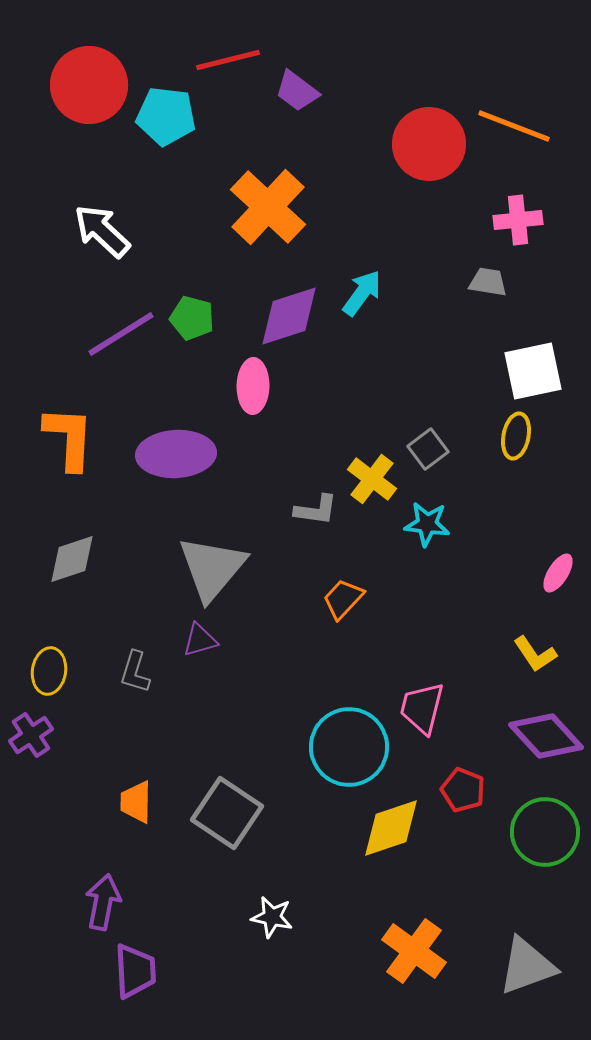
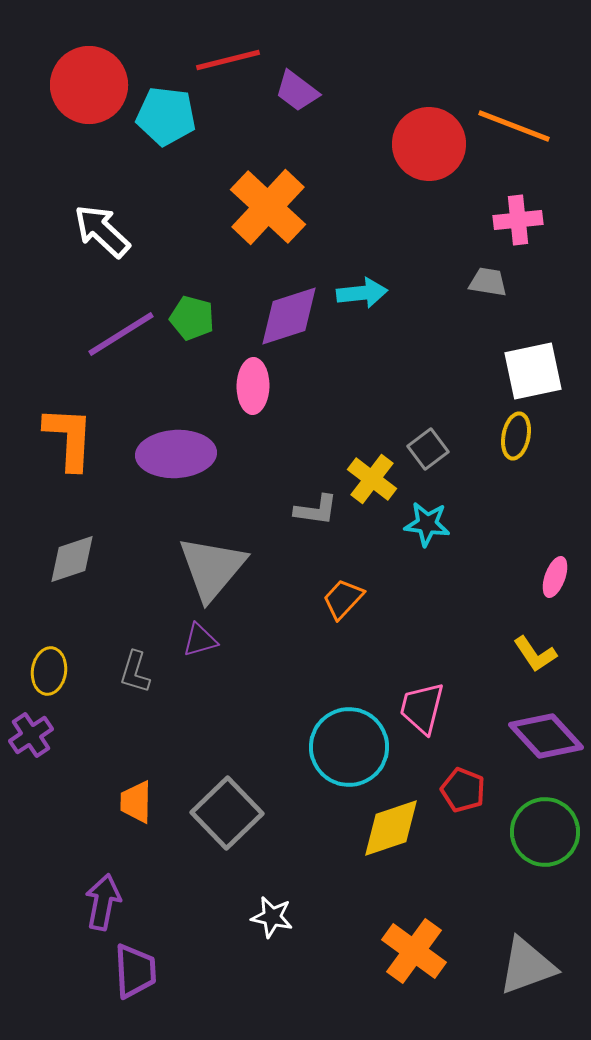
cyan arrow at (362, 293): rotated 48 degrees clockwise
pink ellipse at (558, 573): moved 3 px left, 4 px down; rotated 12 degrees counterclockwise
gray square at (227, 813): rotated 12 degrees clockwise
